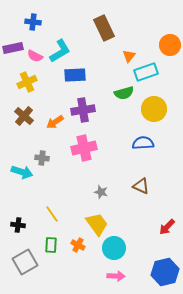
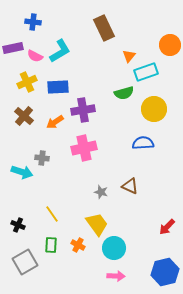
blue rectangle: moved 17 px left, 12 px down
brown triangle: moved 11 px left
black cross: rotated 16 degrees clockwise
